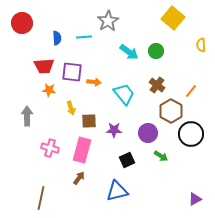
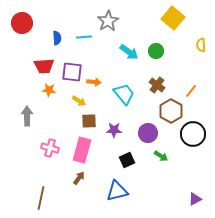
yellow arrow: moved 8 px right, 7 px up; rotated 40 degrees counterclockwise
black circle: moved 2 px right
